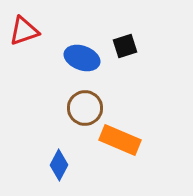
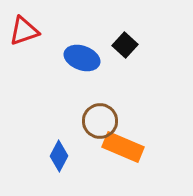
black square: moved 1 px up; rotated 30 degrees counterclockwise
brown circle: moved 15 px right, 13 px down
orange rectangle: moved 3 px right, 7 px down
blue diamond: moved 9 px up
